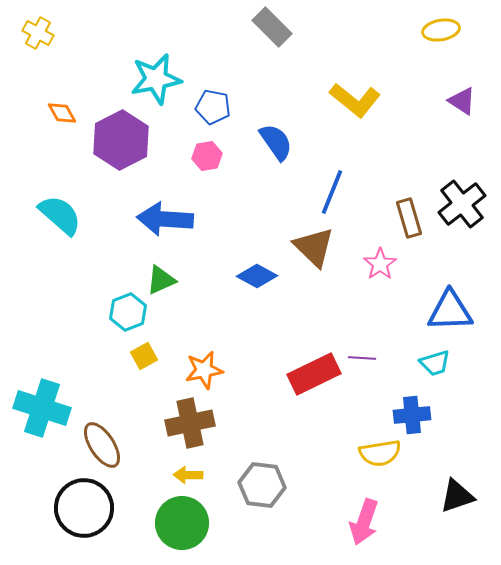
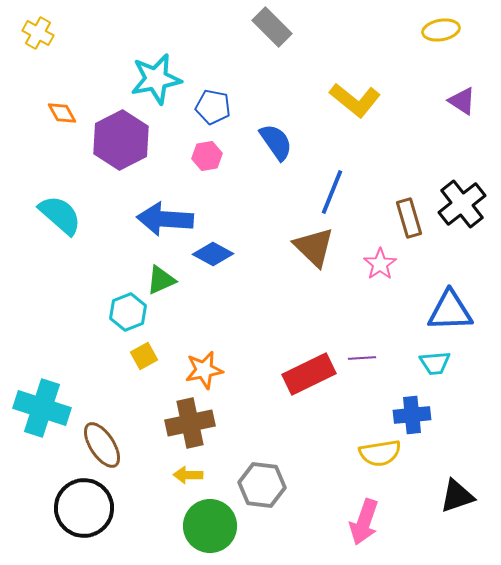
blue diamond: moved 44 px left, 22 px up
purple line: rotated 8 degrees counterclockwise
cyan trapezoid: rotated 12 degrees clockwise
red rectangle: moved 5 px left
green circle: moved 28 px right, 3 px down
